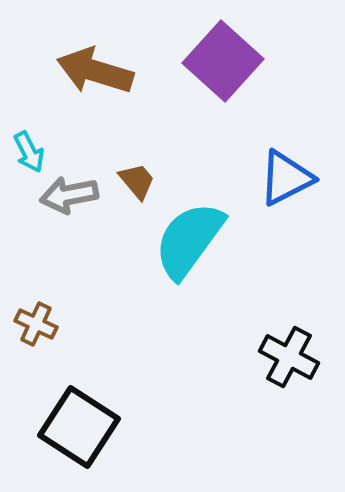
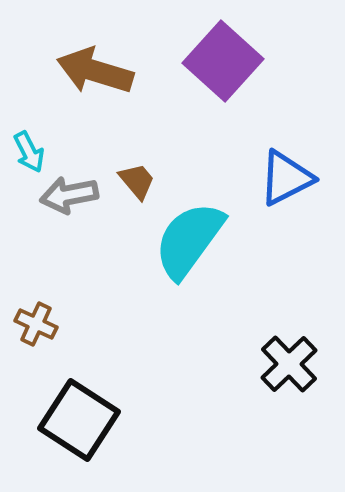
black cross: moved 7 px down; rotated 18 degrees clockwise
black square: moved 7 px up
